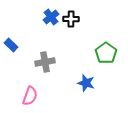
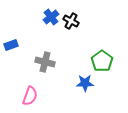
black cross: moved 2 px down; rotated 28 degrees clockwise
blue rectangle: rotated 64 degrees counterclockwise
green pentagon: moved 4 px left, 8 px down
gray cross: rotated 24 degrees clockwise
blue star: moved 1 px left; rotated 18 degrees counterclockwise
